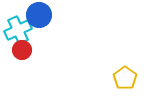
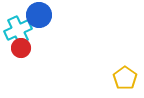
red circle: moved 1 px left, 2 px up
